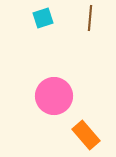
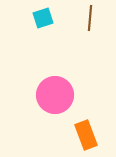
pink circle: moved 1 px right, 1 px up
orange rectangle: rotated 20 degrees clockwise
